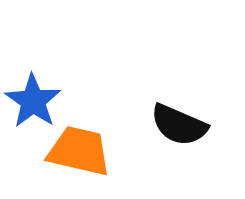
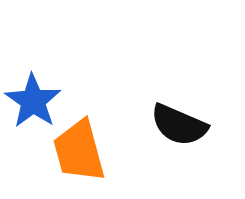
orange trapezoid: rotated 118 degrees counterclockwise
